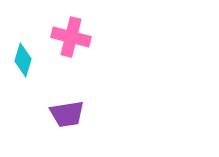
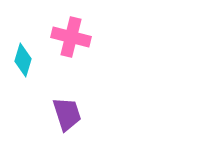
purple trapezoid: rotated 99 degrees counterclockwise
